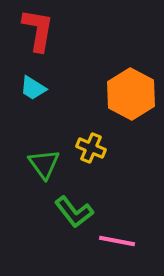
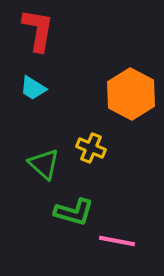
green triangle: rotated 12 degrees counterclockwise
green L-shape: rotated 36 degrees counterclockwise
